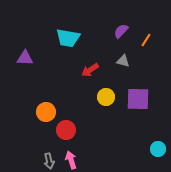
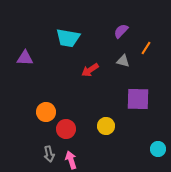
orange line: moved 8 px down
yellow circle: moved 29 px down
red circle: moved 1 px up
gray arrow: moved 7 px up
